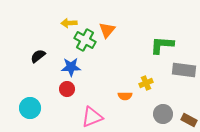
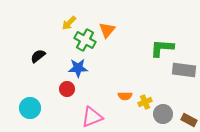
yellow arrow: rotated 42 degrees counterclockwise
green L-shape: moved 3 px down
blue star: moved 7 px right, 1 px down
yellow cross: moved 1 px left, 19 px down
